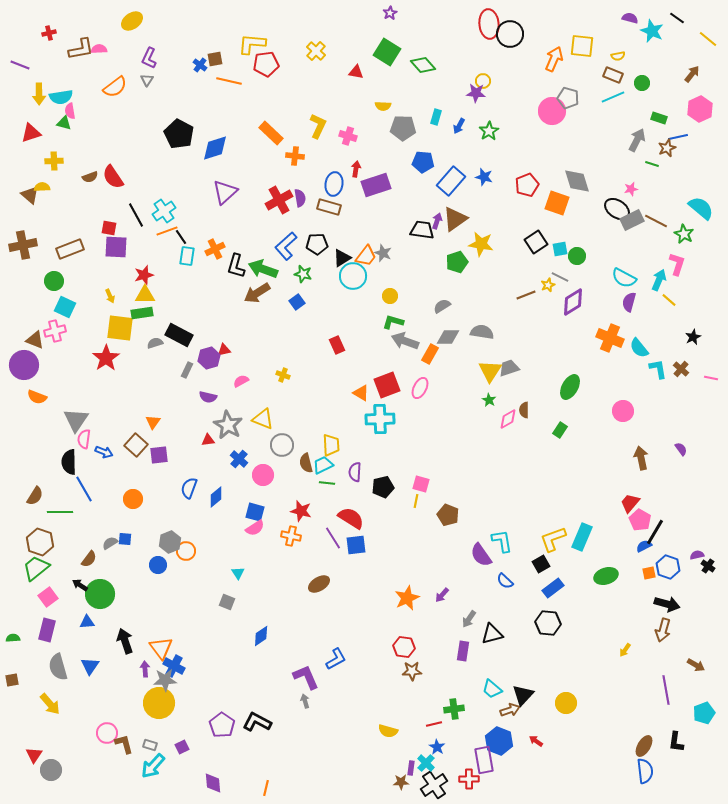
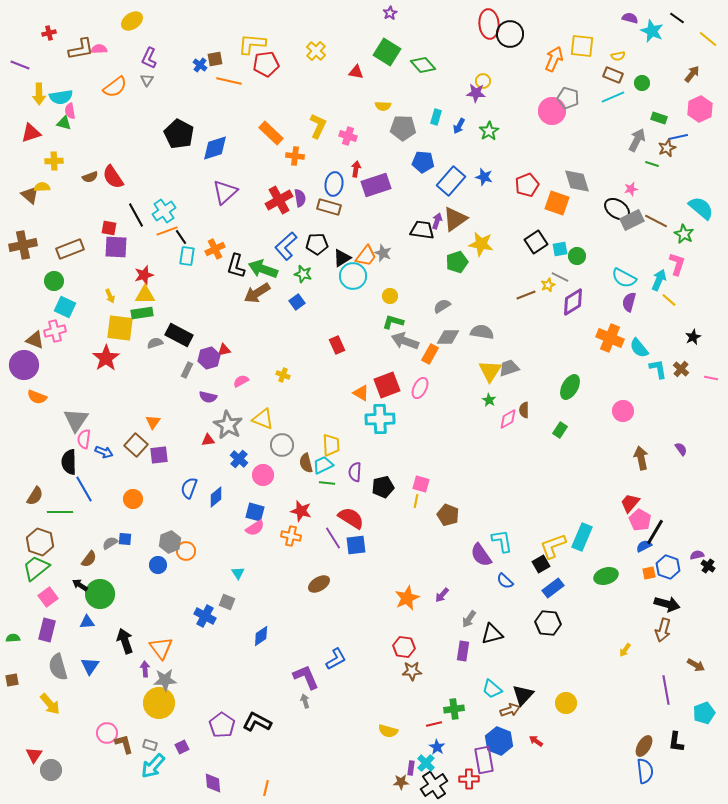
yellow L-shape at (553, 539): moved 7 px down
blue cross at (174, 666): moved 31 px right, 50 px up
